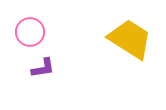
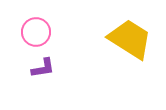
pink circle: moved 6 px right
